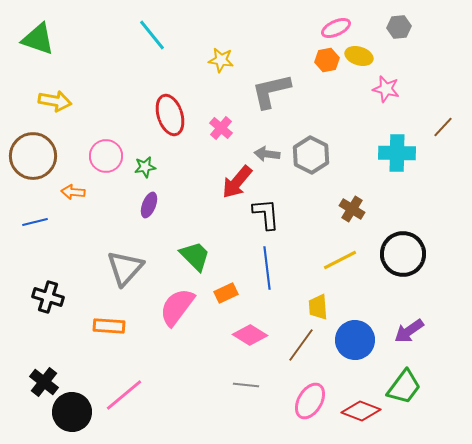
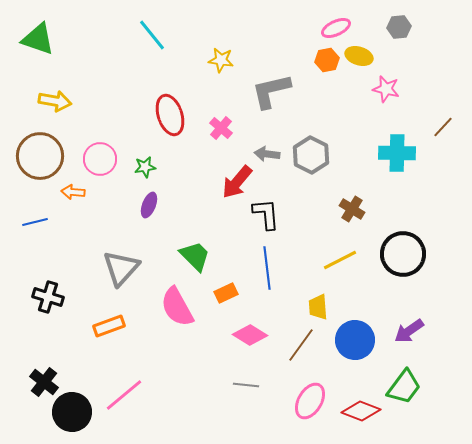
brown circle at (33, 156): moved 7 px right
pink circle at (106, 156): moved 6 px left, 3 px down
gray triangle at (125, 268): moved 4 px left
pink semicircle at (177, 307): rotated 66 degrees counterclockwise
orange rectangle at (109, 326): rotated 24 degrees counterclockwise
